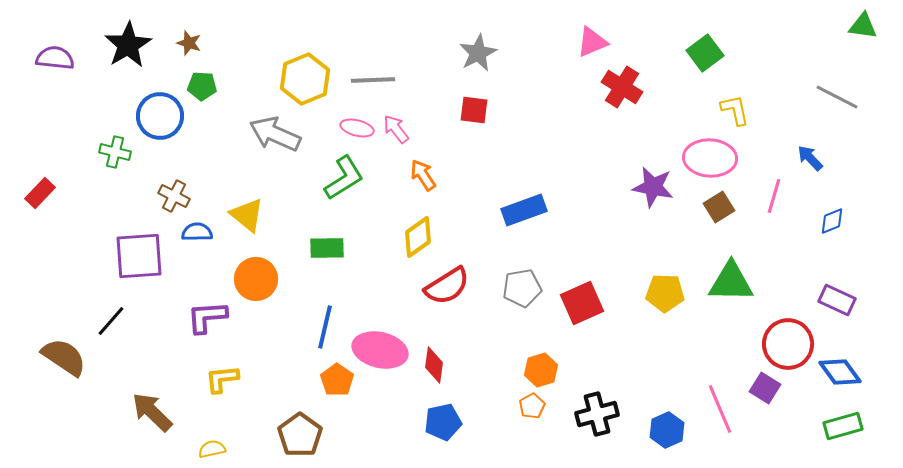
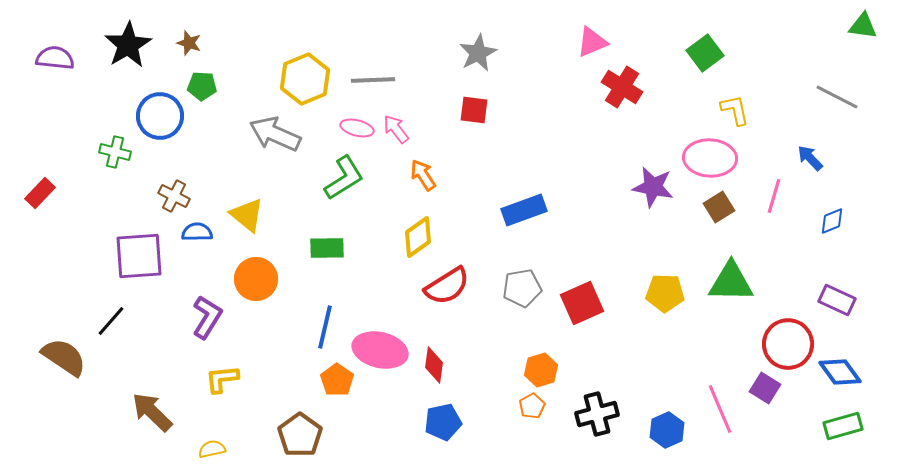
purple L-shape at (207, 317): rotated 126 degrees clockwise
